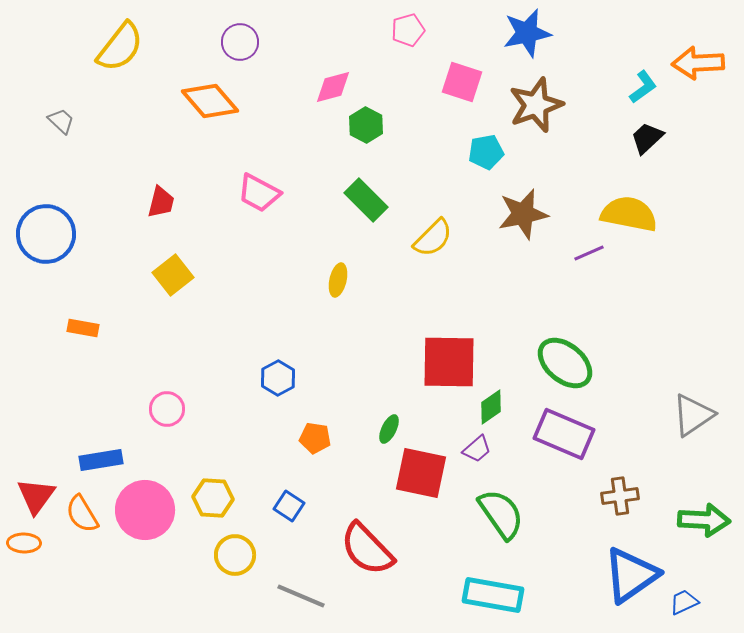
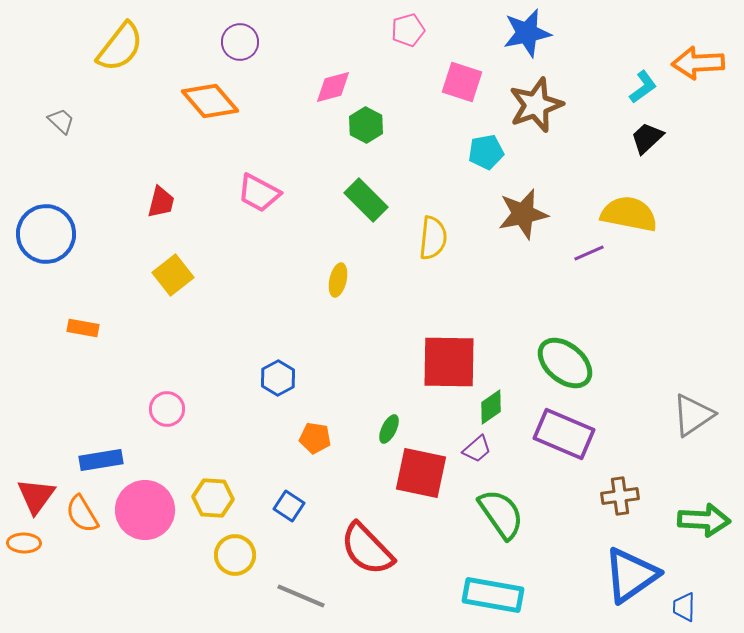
yellow semicircle at (433, 238): rotated 39 degrees counterclockwise
blue trapezoid at (684, 602): moved 5 px down; rotated 64 degrees counterclockwise
